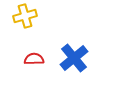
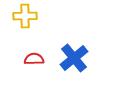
yellow cross: rotated 15 degrees clockwise
